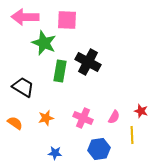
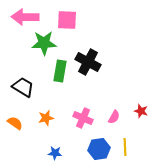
green star: rotated 25 degrees counterclockwise
yellow line: moved 7 px left, 12 px down
